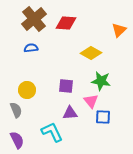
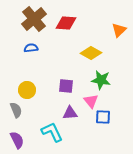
green star: moved 1 px up
